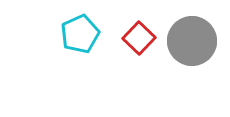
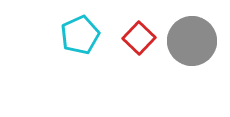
cyan pentagon: moved 1 px down
